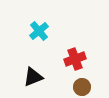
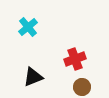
cyan cross: moved 11 px left, 4 px up
